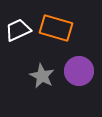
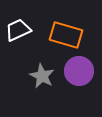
orange rectangle: moved 10 px right, 7 px down
